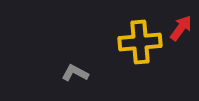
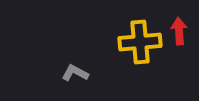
red arrow: moved 2 px left, 3 px down; rotated 40 degrees counterclockwise
